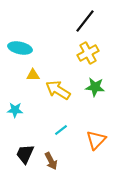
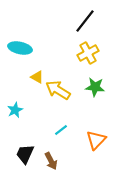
yellow triangle: moved 4 px right, 2 px down; rotated 32 degrees clockwise
cyan star: rotated 28 degrees counterclockwise
